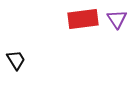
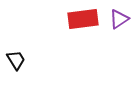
purple triangle: moved 2 px right; rotated 30 degrees clockwise
